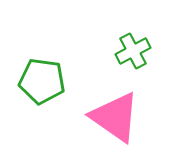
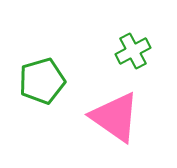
green pentagon: rotated 24 degrees counterclockwise
